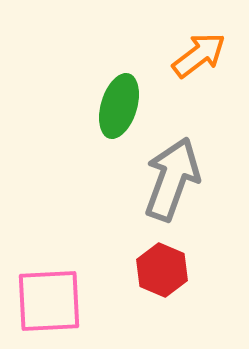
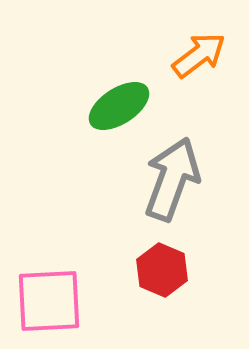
green ellipse: rotated 40 degrees clockwise
